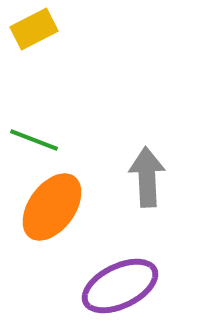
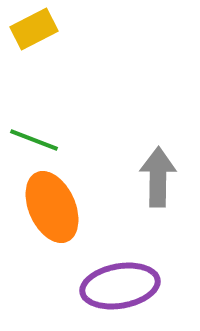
gray arrow: moved 11 px right; rotated 4 degrees clockwise
orange ellipse: rotated 60 degrees counterclockwise
purple ellipse: rotated 16 degrees clockwise
